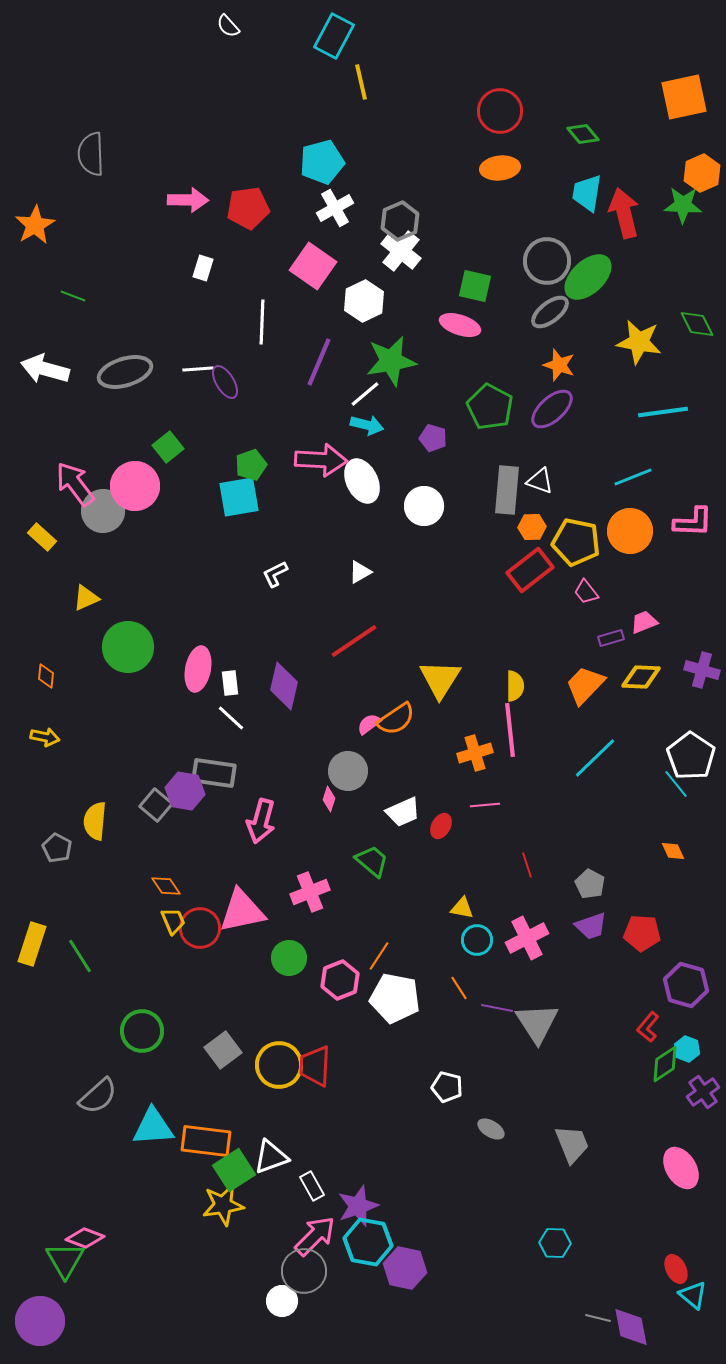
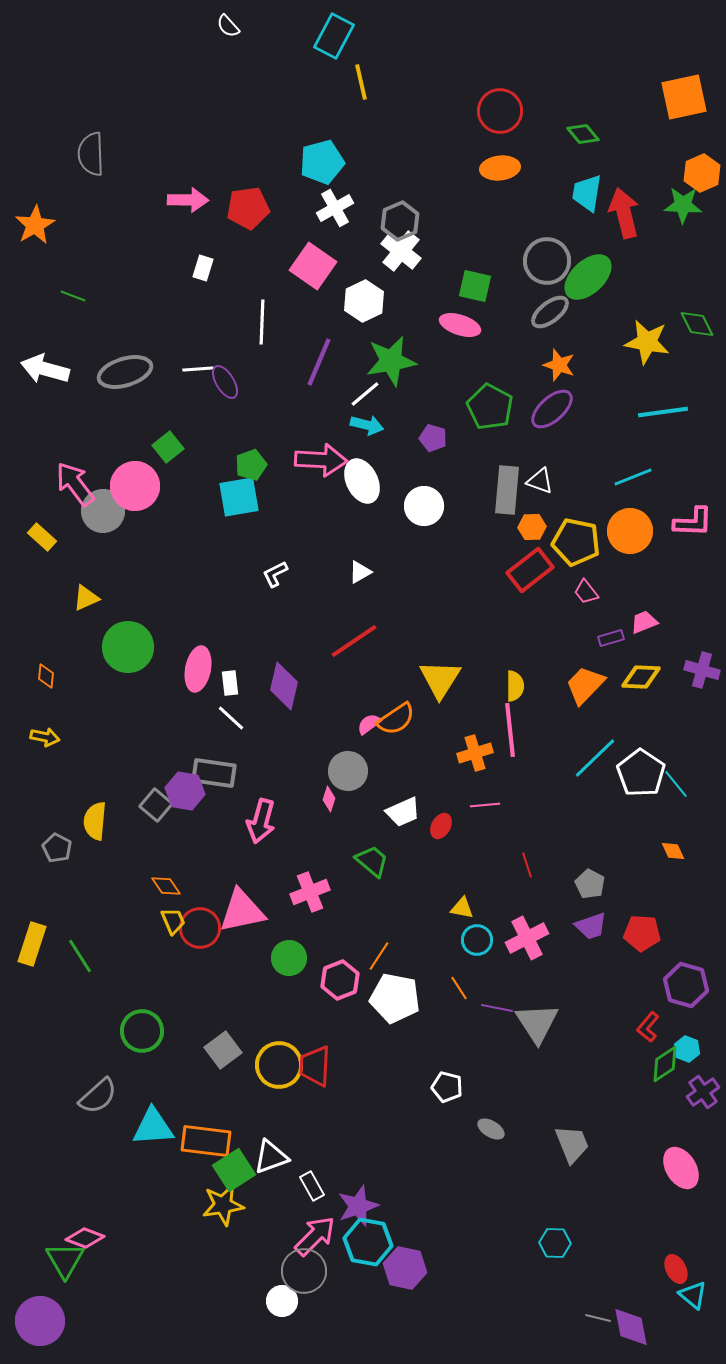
yellow star at (639, 342): moved 8 px right
white pentagon at (691, 756): moved 50 px left, 17 px down
